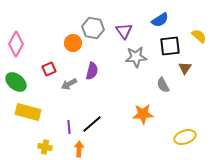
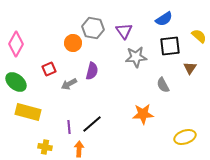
blue semicircle: moved 4 px right, 1 px up
brown triangle: moved 5 px right
